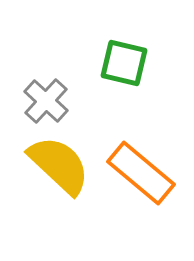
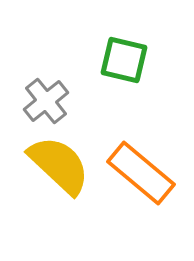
green square: moved 3 px up
gray cross: rotated 9 degrees clockwise
